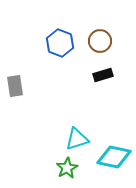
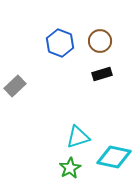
black rectangle: moved 1 px left, 1 px up
gray rectangle: rotated 55 degrees clockwise
cyan triangle: moved 1 px right, 2 px up
green star: moved 3 px right
